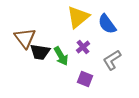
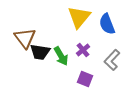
yellow triangle: moved 1 px right; rotated 10 degrees counterclockwise
blue semicircle: rotated 15 degrees clockwise
purple cross: moved 3 px down
gray L-shape: rotated 15 degrees counterclockwise
